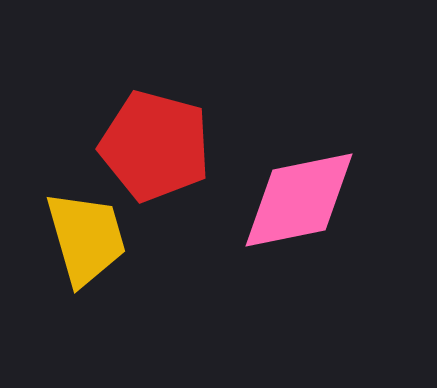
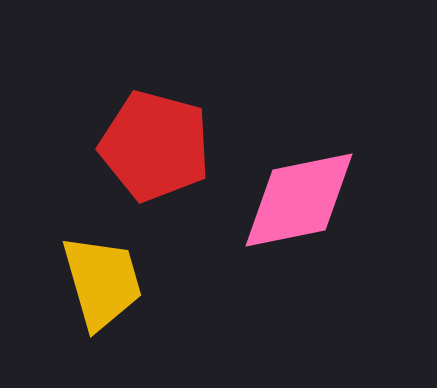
yellow trapezoid: moved 16 px right, 44 px down
